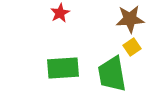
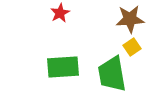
green rectangle: moved 1 px up
